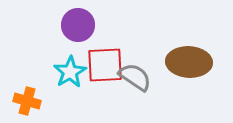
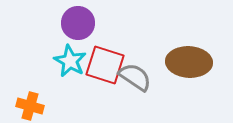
purple circle: moved 2 px up
red square: rotated 21 degrees clockwise
cyan star: moved 11 px up; rotated 12 degrees counterclockwise
orange cross: moved 3 px right, 5 px down
